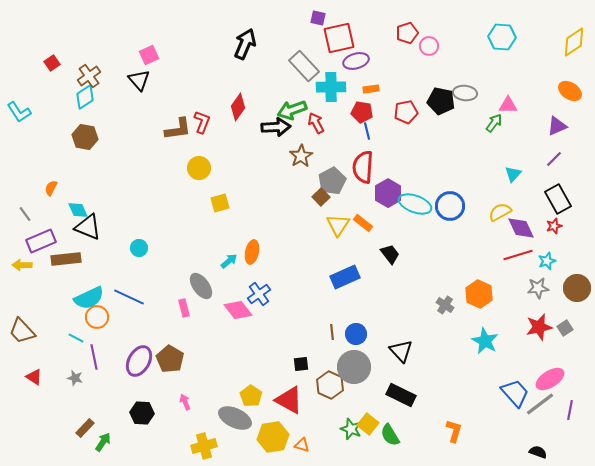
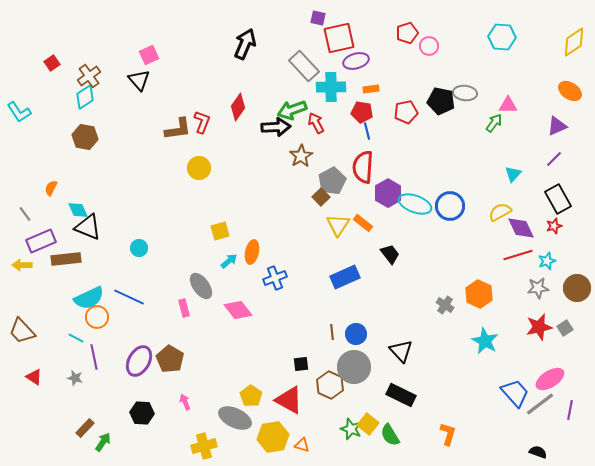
yellow square at (220, 203): moved 28 px down
blue cross at (259, 294): moved 16 px right, 16 px up; rotated 15 degrees clockwise
orange L-shape at (454, 431): moved 6 px left, 3 px down
